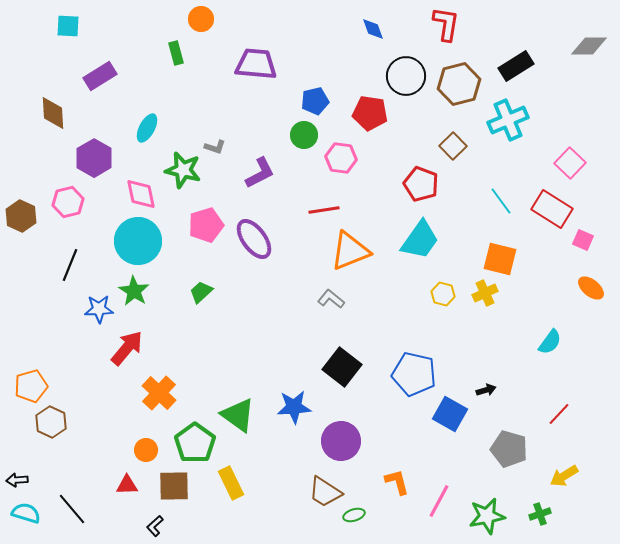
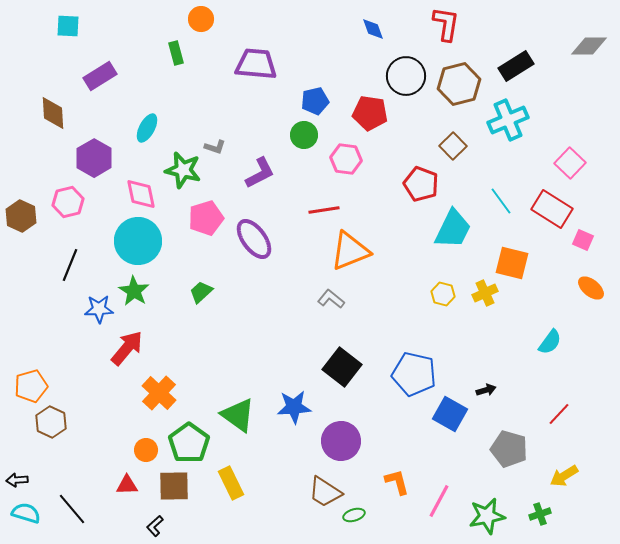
pink hexagon at (341, 158): moved 5 px right, 1 px down
pink pentagon at (206, 225): moved 7 px up
cyan trapezoid at (420, 240): moved 33 px right, 11 px up; rotated 9 degrees counterclockwise
orange square at (500, 259): moved 12 px right, 4 px down
green pentagon at (195, 443): moved 6 px left
